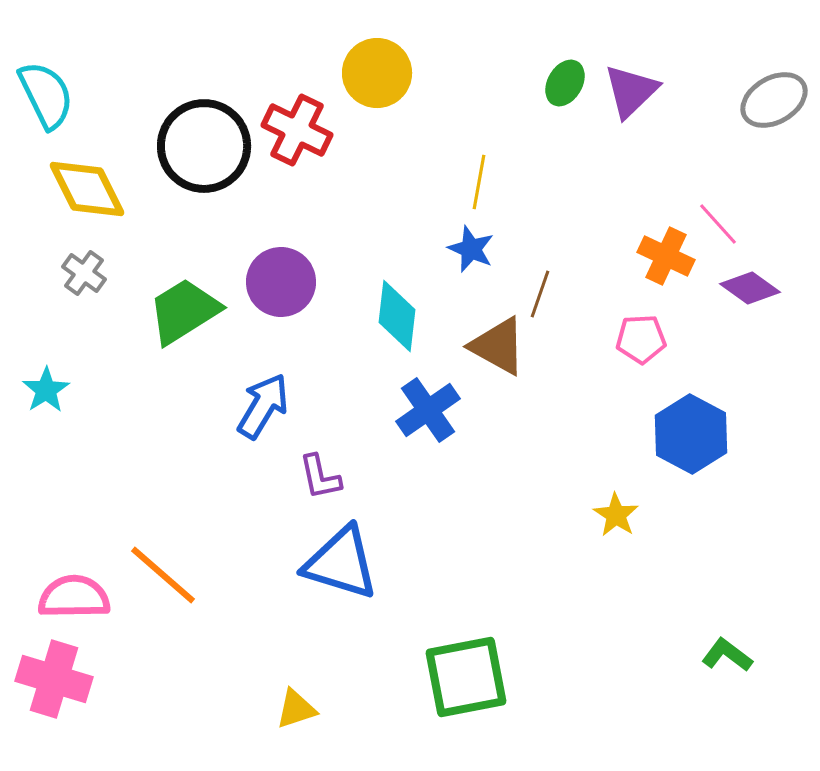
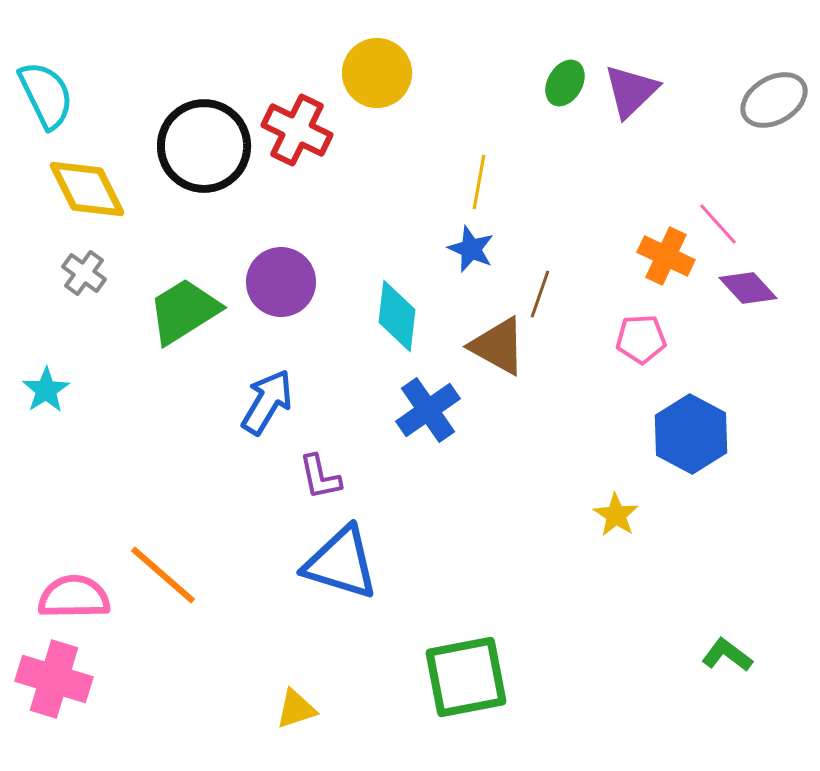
purple diamond: moved 2 px left; rotated 12 degrees clockwise
blue arrow: moved 4 px right, 4 px up
